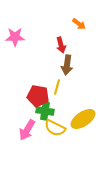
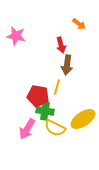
pink star: moved 1 px right, 1 px up; rotated 12 degrees clockwise
pink arrow: moved 1 px up
